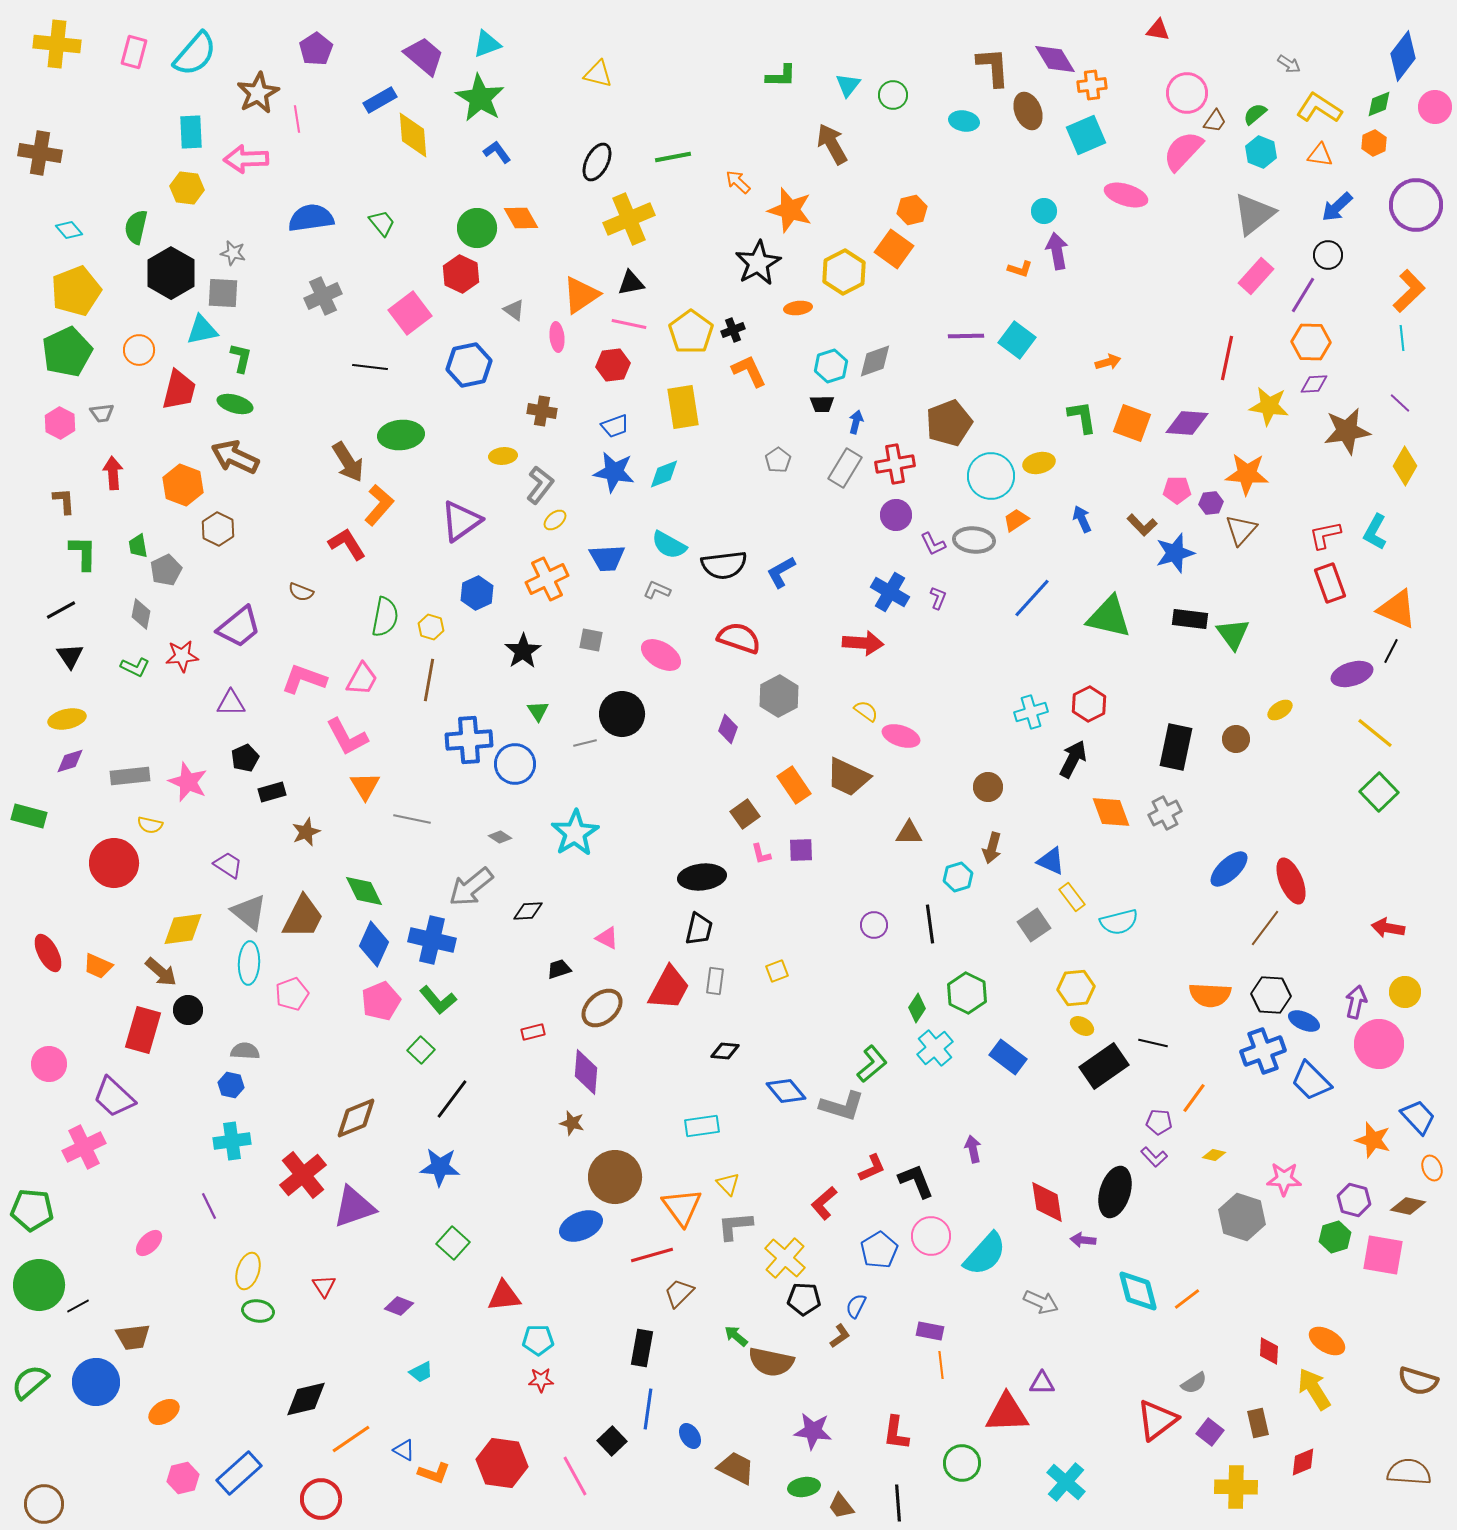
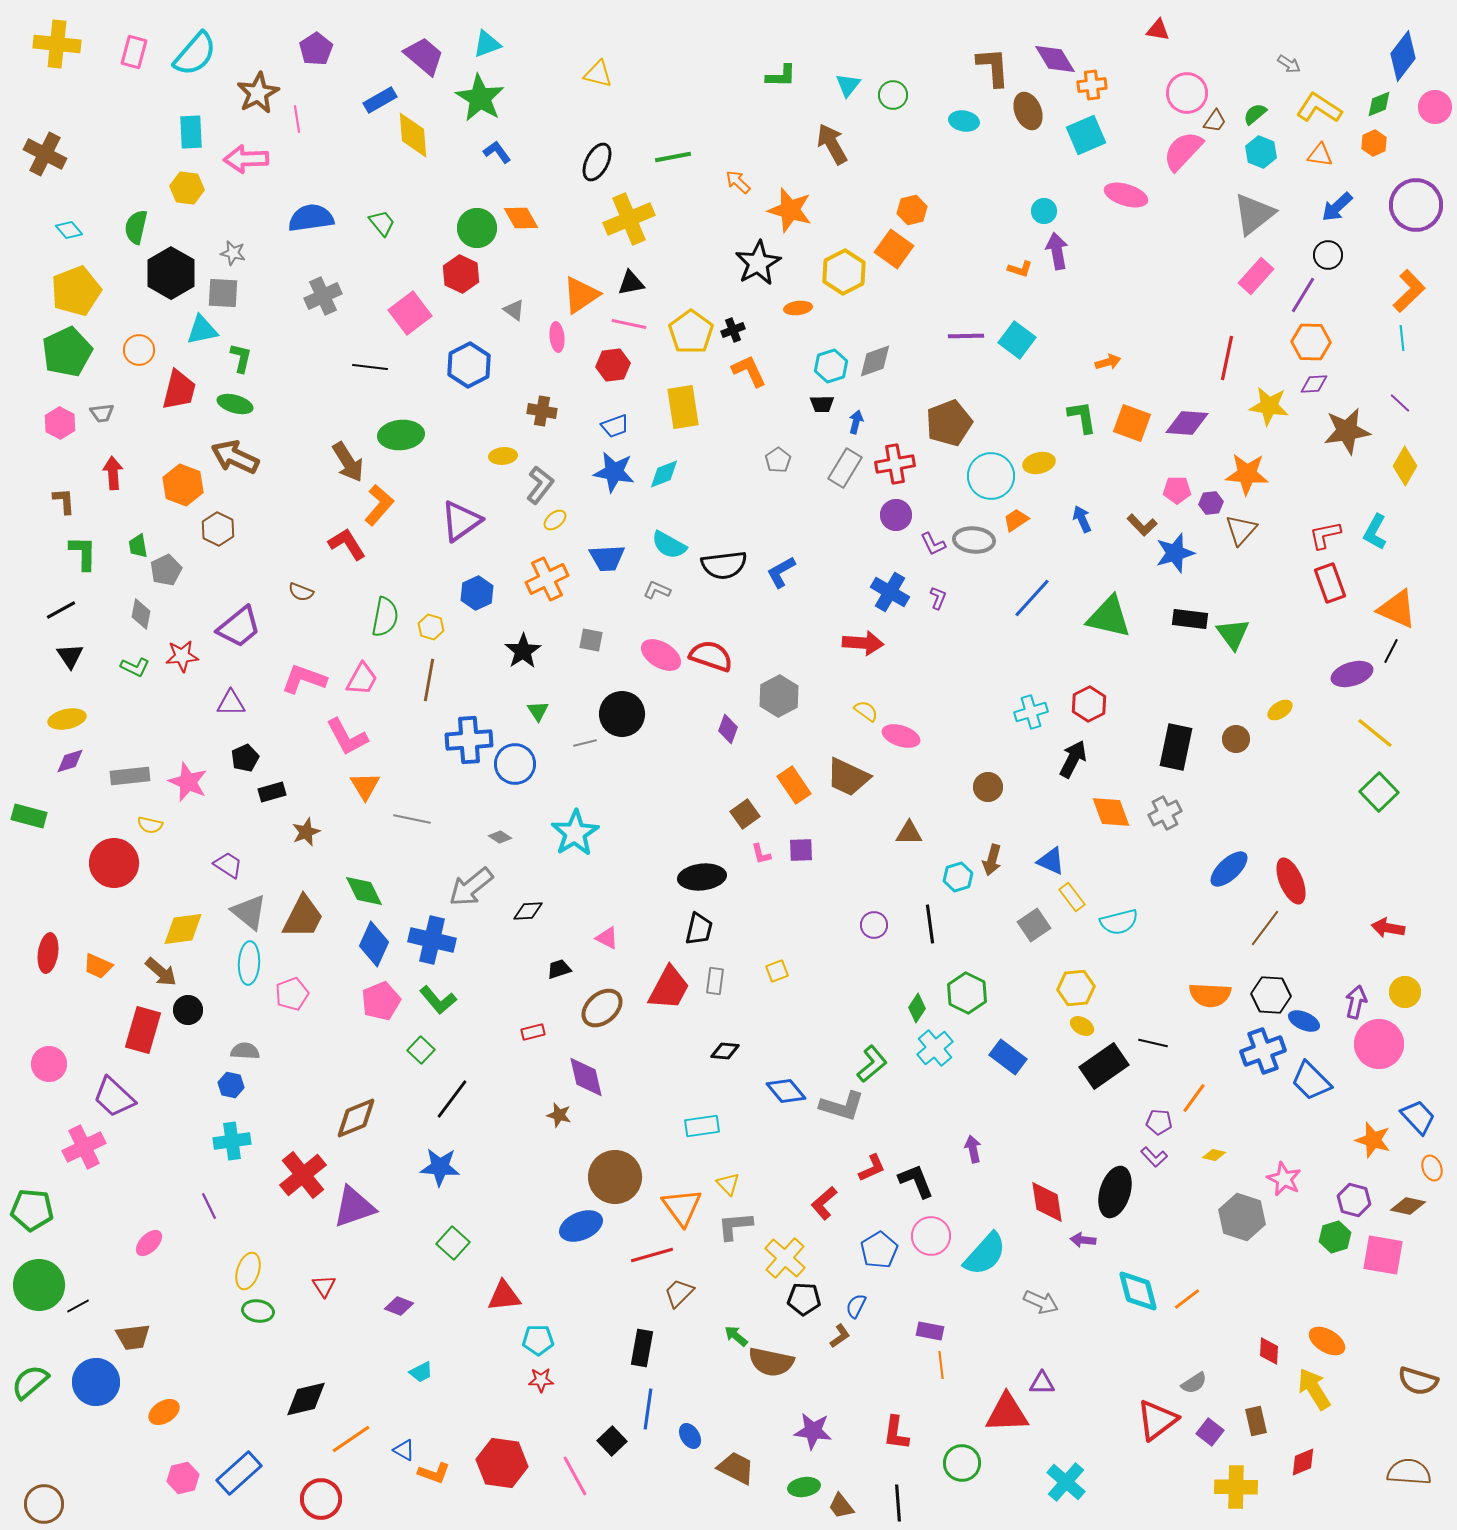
brown cross at (40, 153): moved 5 px right, 1 px down; rotated 18 degrees clockwise
blue hexagon at (469, 365): rotated 15 degrees counterclockwise
red semicircle at (739, 638): moved 28 px left, 18 px down
brown arrow at (992, 848): moved 12 px down
red ellipse at (48, 953): rotated 36 degrees clockwise
purple diamond at (586, 1072): moved 5 px down; rotated 18 degrees counterclockwise
brown star at (572, 1123): moved 13 px left, 8 px up
pink star at (1284, 1179): rotated 24 degrees clockwise
brown rectangle at (1258, 1423): moved 2 px left, 2 px up
